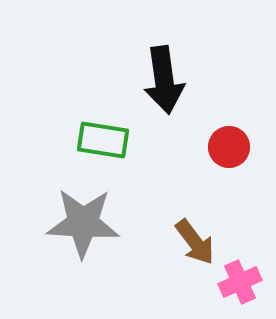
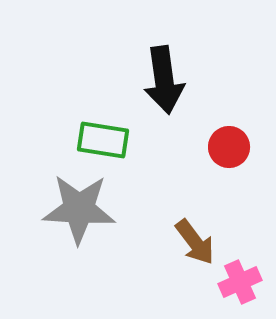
gray star: moved 4 px left, 14 px up
